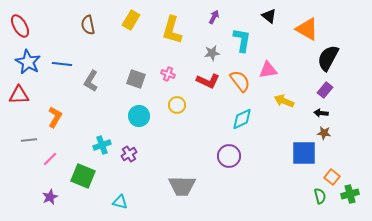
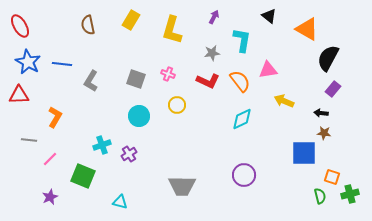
purple rectangle: moved 8 px right, 1 px up
gray line: rotated 14 degrees clockwise
purple circle: moved 15 px right, 19 px down
orange square: rotated 21 degrees counterclockwise
